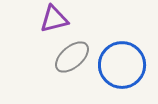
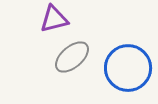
blue circle: moved 6 px right, 3 px down
